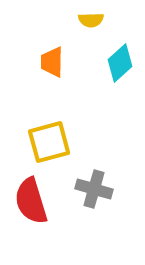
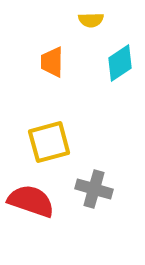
cyan diamond: rotated 9 degrees clockwise
red semicircle: rotated 126 degrees clockwise
